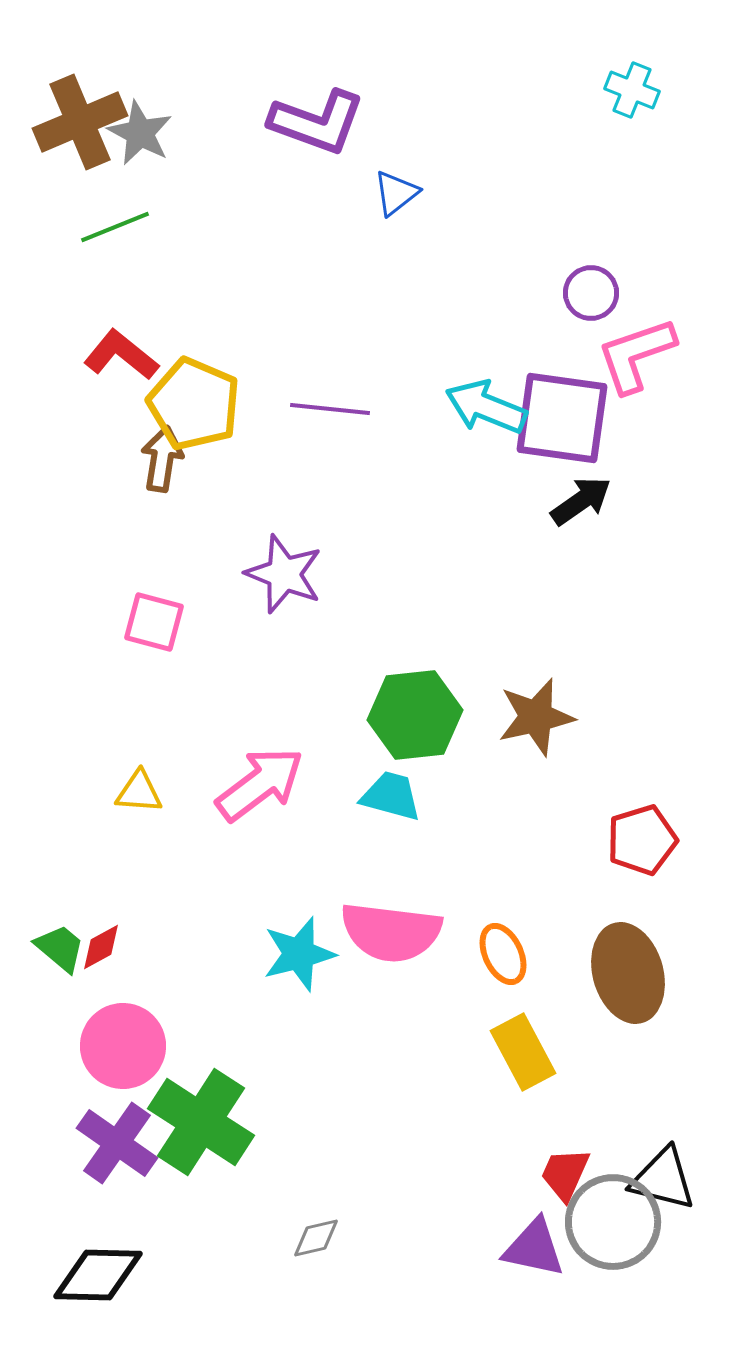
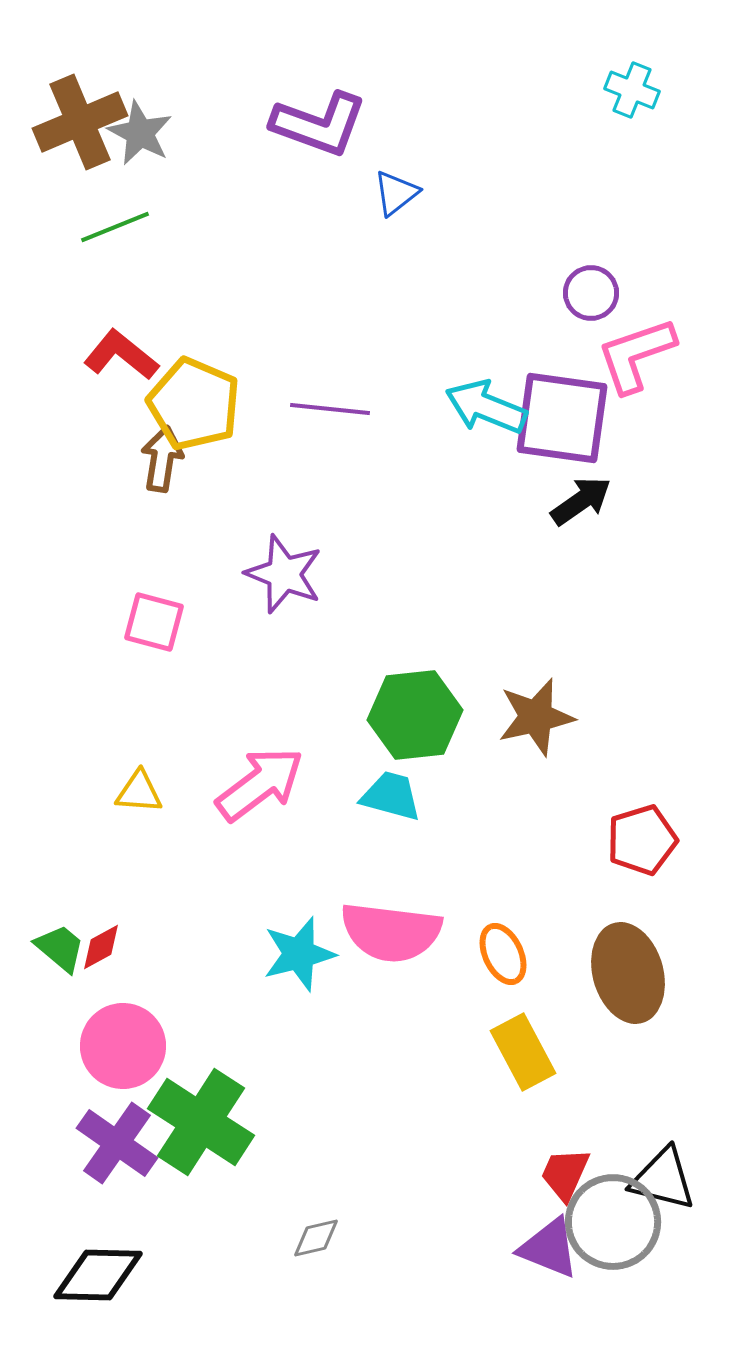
purple L-shape: moved 2 px right, 2 px down
purple triangle: moved 15 px right; rotated 10 degrees clockwise
